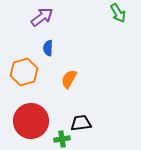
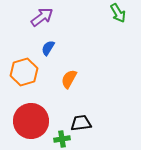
blue semicircle: rotated 28 degrees clockwise
